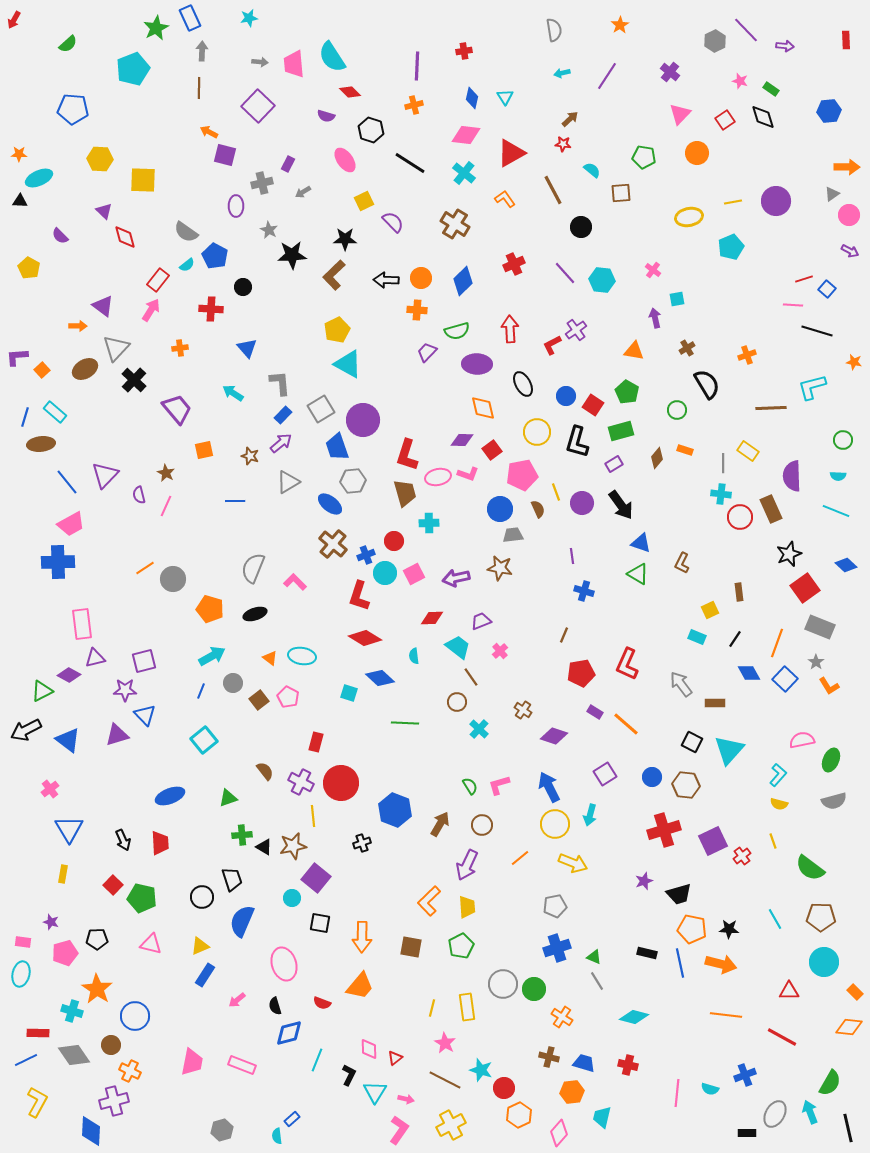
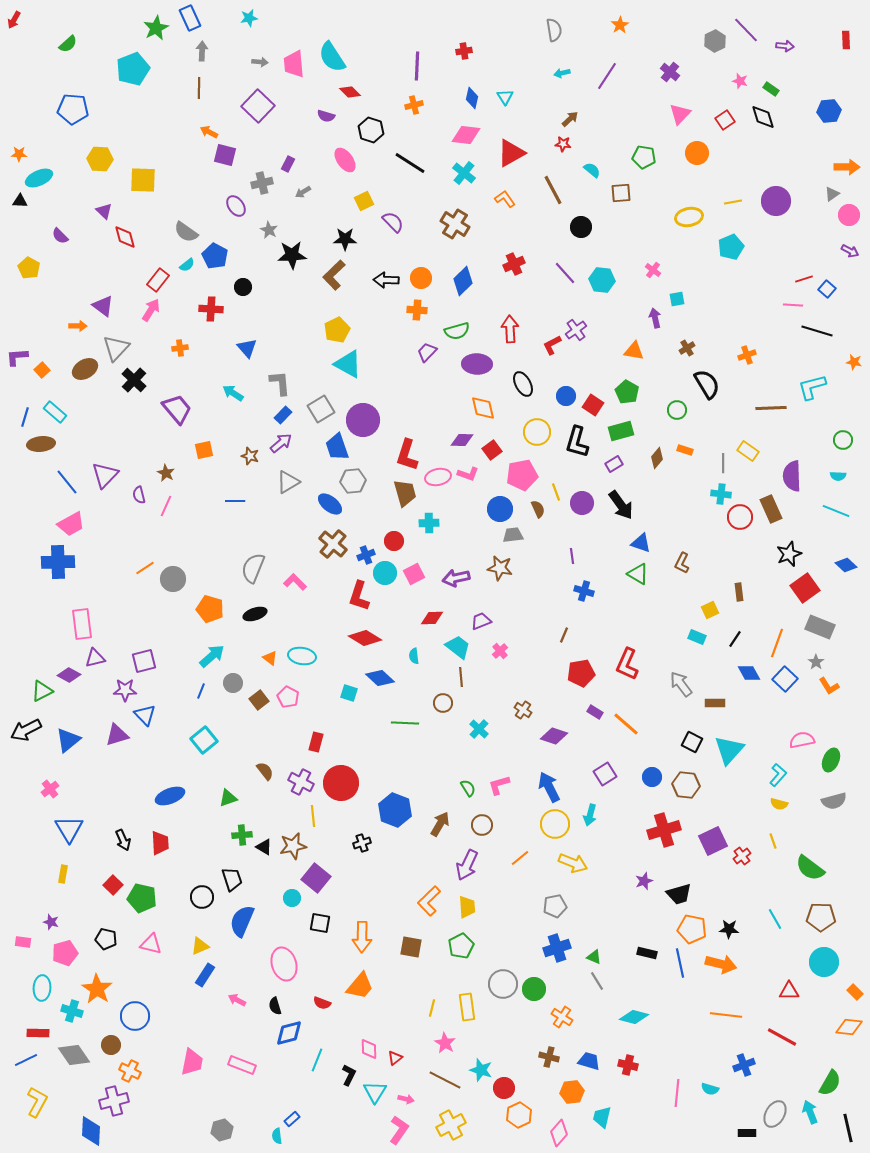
purple ellipse at (236, 206): rotated 35 degrees counterclockwise
cyan arrow at (212, 656): rotated 12 degrees counterclockwise
brown line at (471, 677): moved 10 px left; rotated 30 degrees clockwise
brown circle at (457, 702): moved 14 px left, 1 px down
blue triangle at (68, 740): rotated 44 degrees clockwise
green semicircle at (470, 786): moved 2 px left, 2 px down
black pentagon at (97, 939): moved 9 px right; rotated 15 degrees clockwise
cyan ellipse at (21, 974): moved 21 px right, 14 px down; rotated 10 degrees counterclockwise
pink arrow at (237, 1000): rotated 66 degrees clockwise
blue trapezoid at (584, 1063): moved 5 px right, 2 px up
blue cross at (745, 1075): moved 1 px left, 10 px up
